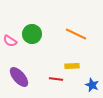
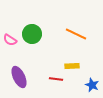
pink semicircle: moved 1 px up
purple ellipse: rotated 15 degrees clockwise
